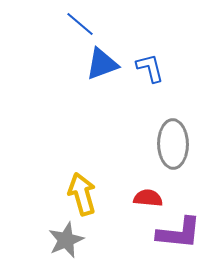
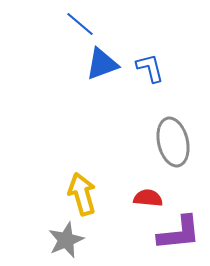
gray ellipse: moved 2 px up; rotated 12 degrees counterclockwise
purple L-shape: rotated 12 degrees counterclockwise
